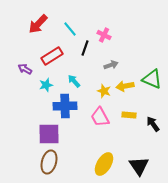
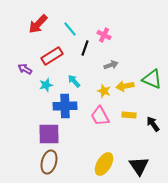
pink trapezoid: moved 1 px up
